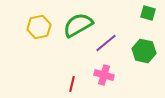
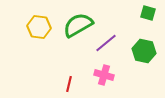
yellow hexagon: rotated 20 degrees clockwise
red line: moved 3 px left
